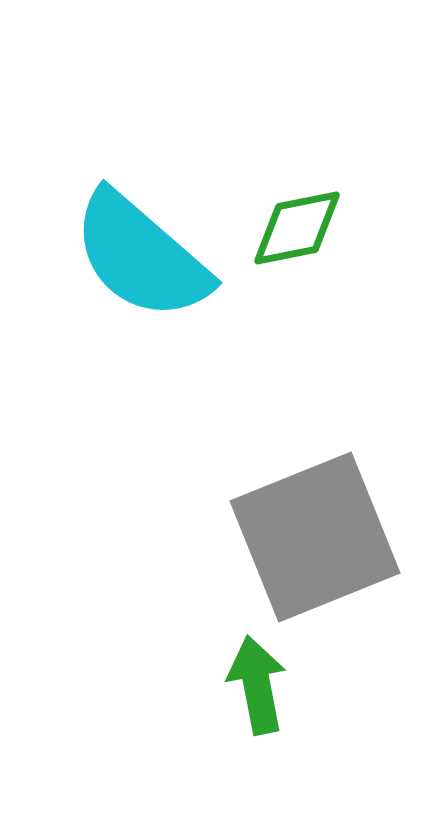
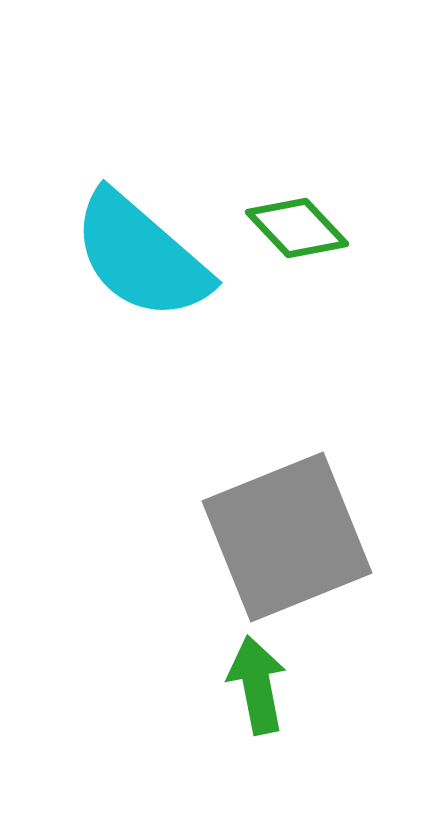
green diamond: rotated 58 degrees clockwise
gray square: moved 28 px left
